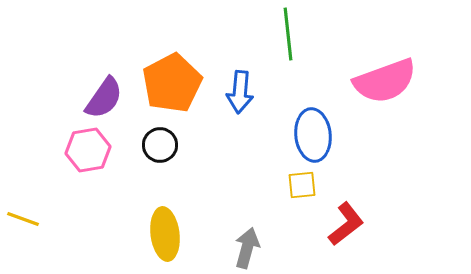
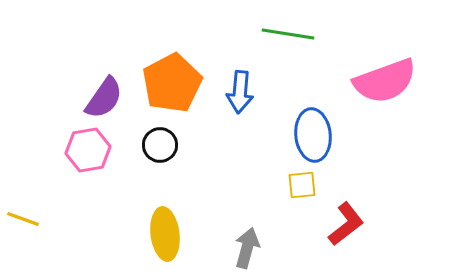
green line: rotated 75 degrees counterclockwise
